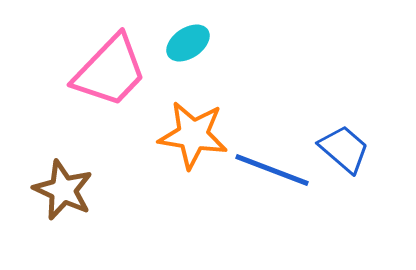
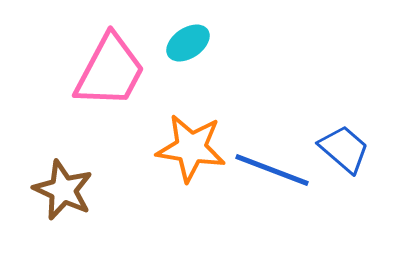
pink trapezoid: rotated 16 degrees counterclockwise
orange star: moved 2 px left, 13 px down
